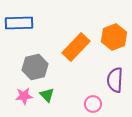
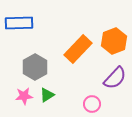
orange hexagon: moved 4 px down
orange rectangle: moved 2 px right, 2 px down
gray hexagon: rotated 15 degrees counterclockwise
purple semicircle: moved 2 px up; rotated 140 degrees counterclockwise
green triangle: rotated 42 degrees clockwise
pink circle: moved 1 px left
